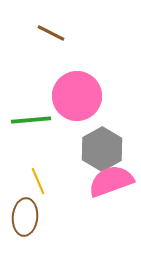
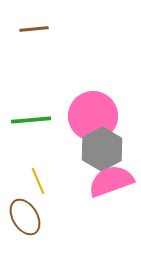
brown line: moved 17 px left, 4 px up; rotated 32 degrees counterclockwise
pink circle: moved 16 px right, 20 px down
brown ellipse: rotated 36 degrees counterclockwise
